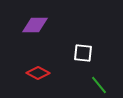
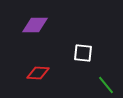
red diamond: rotated 25 degrees counterclockwise
green line: moved 7 px right
